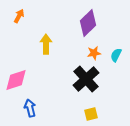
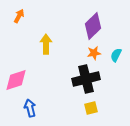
purple diamond: moved 5 px right, 3 px down
black cross: rotated 28 degrees clockwise
yellow square: moved 6 px up
